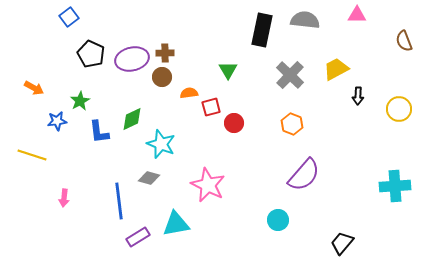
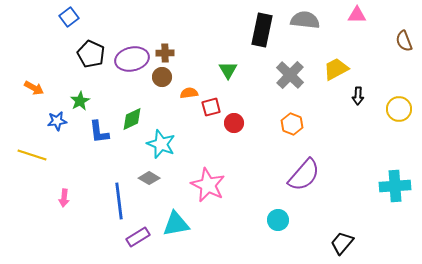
gray diamond: rotated 15 degrees clockwise
